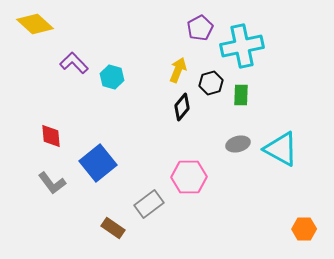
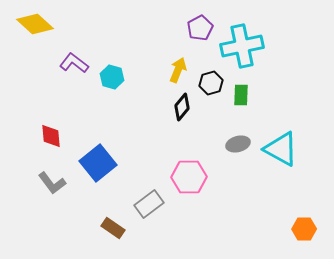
purple L-shape: rotated 8 degrees counterclockwise
